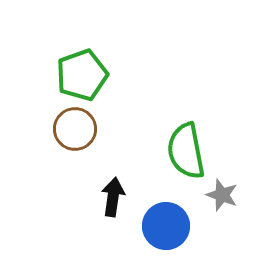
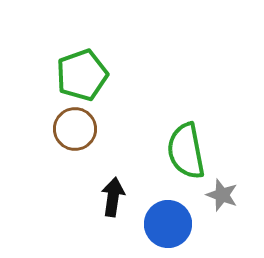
blue circle: moved 2 px right, 2 px up
